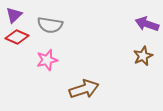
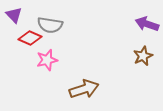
purple triangle: rotated 30 degrees counterclockwise
red diamond: moved 13 px right, 1 px down
